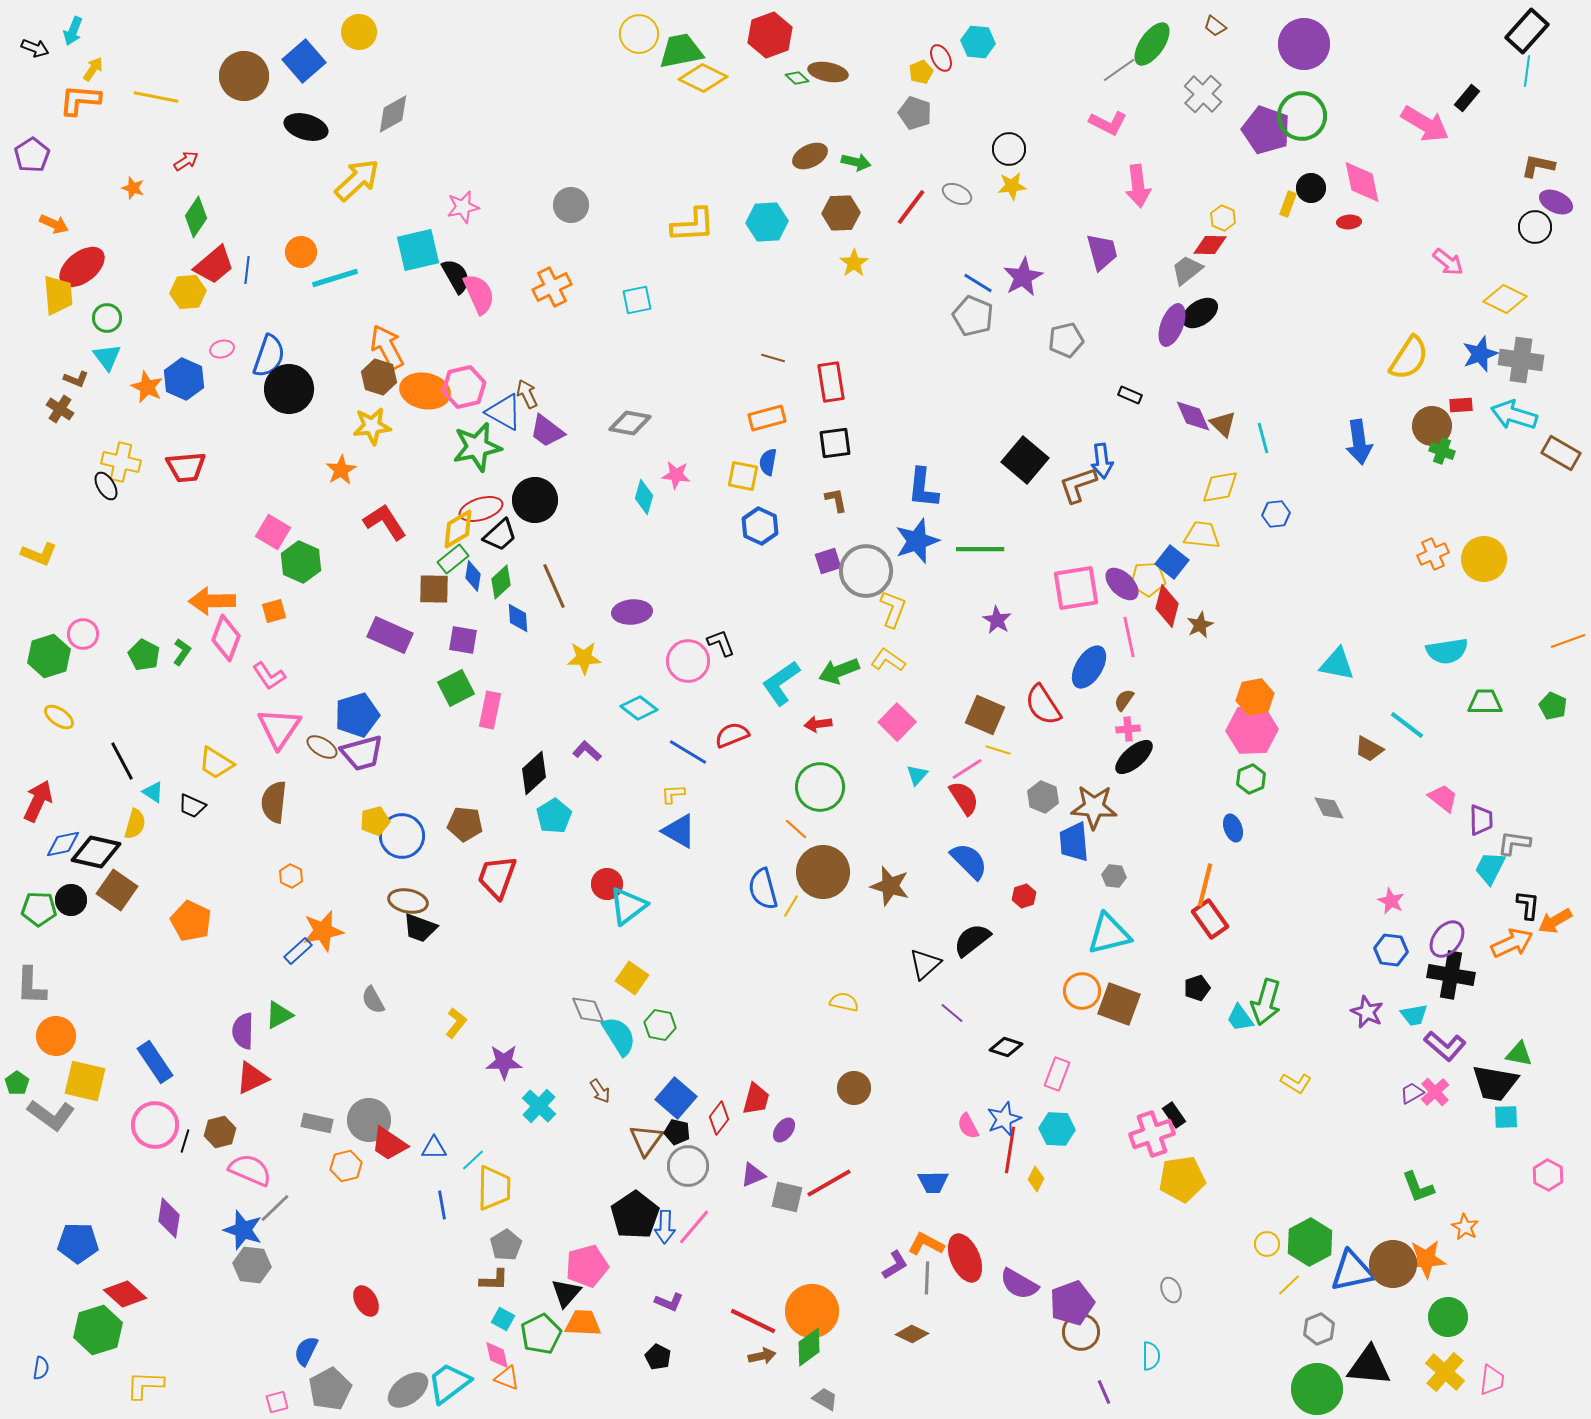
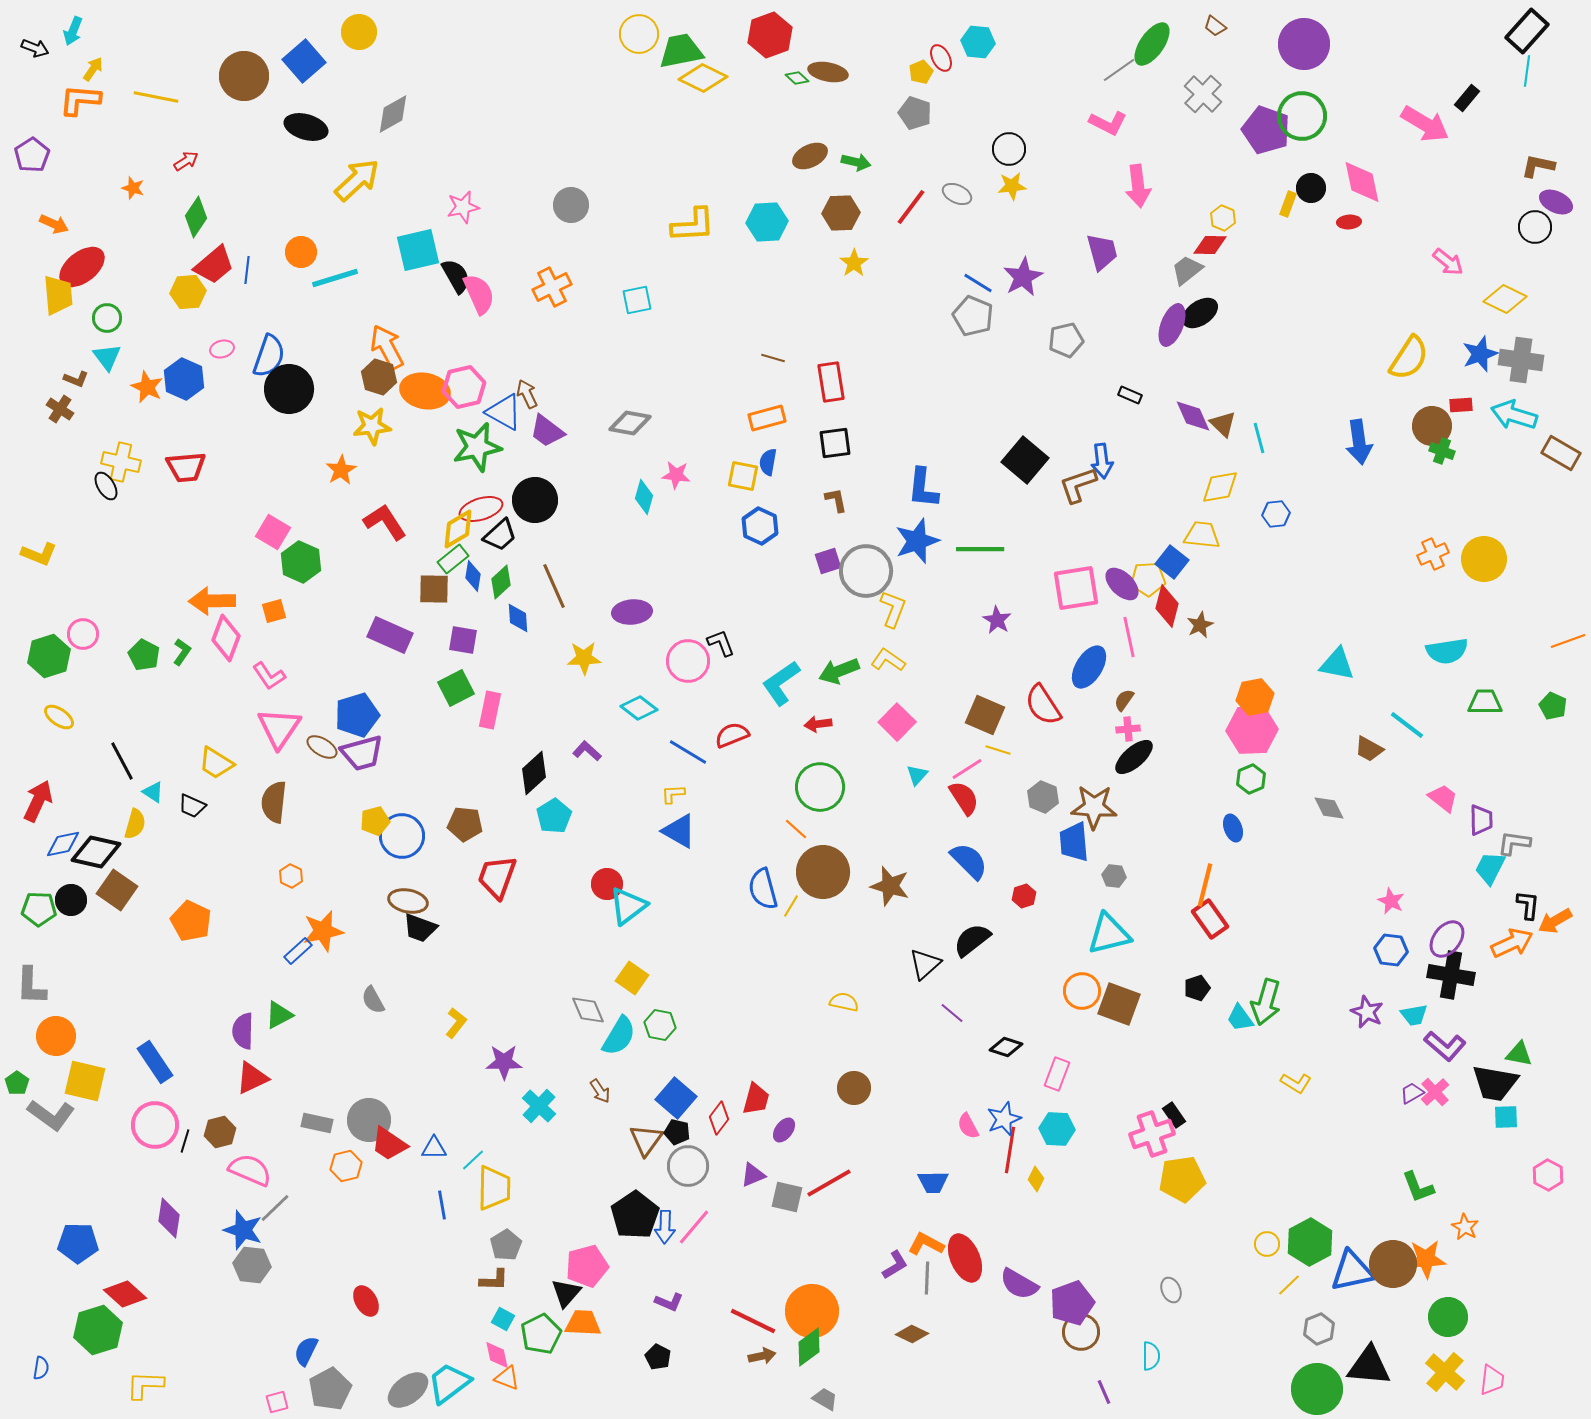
cyan line at (1263, 438): moved 4 px left
cyan semicircle at (619, 1036): rotated 63 degrees clockwise
